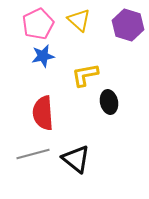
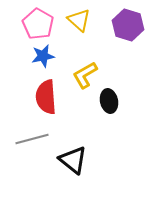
pink pentagon: rotated 16 degrees counterclockwise
yellow L-shape: rotated 20 degrees counterclockwise
black ellipse: moved 1 px up
red semicircle: moved 3 px right, 16 px up
gray line: moved 1 px left, 15 px up
black triangle: moved 3 px left, 1 px down
